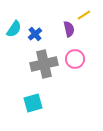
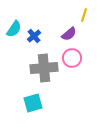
yellow line: rotated 40 degrees counterclockwise
purple semicircle: moved 5 px down; rotated 63 degrees clockwise
blue cross: moved 1 px left, 2 px down
pink circle: moved 3 px left, 1 px up
gray cross: moved 4 px down; rotated 8 degrees clockwise
